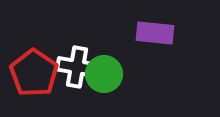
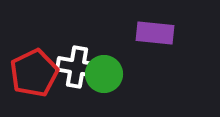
red pentagon: rotated 12 degrees clockwise
